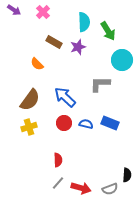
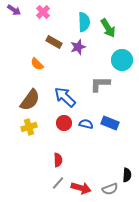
green arrow: moved 3 px up
